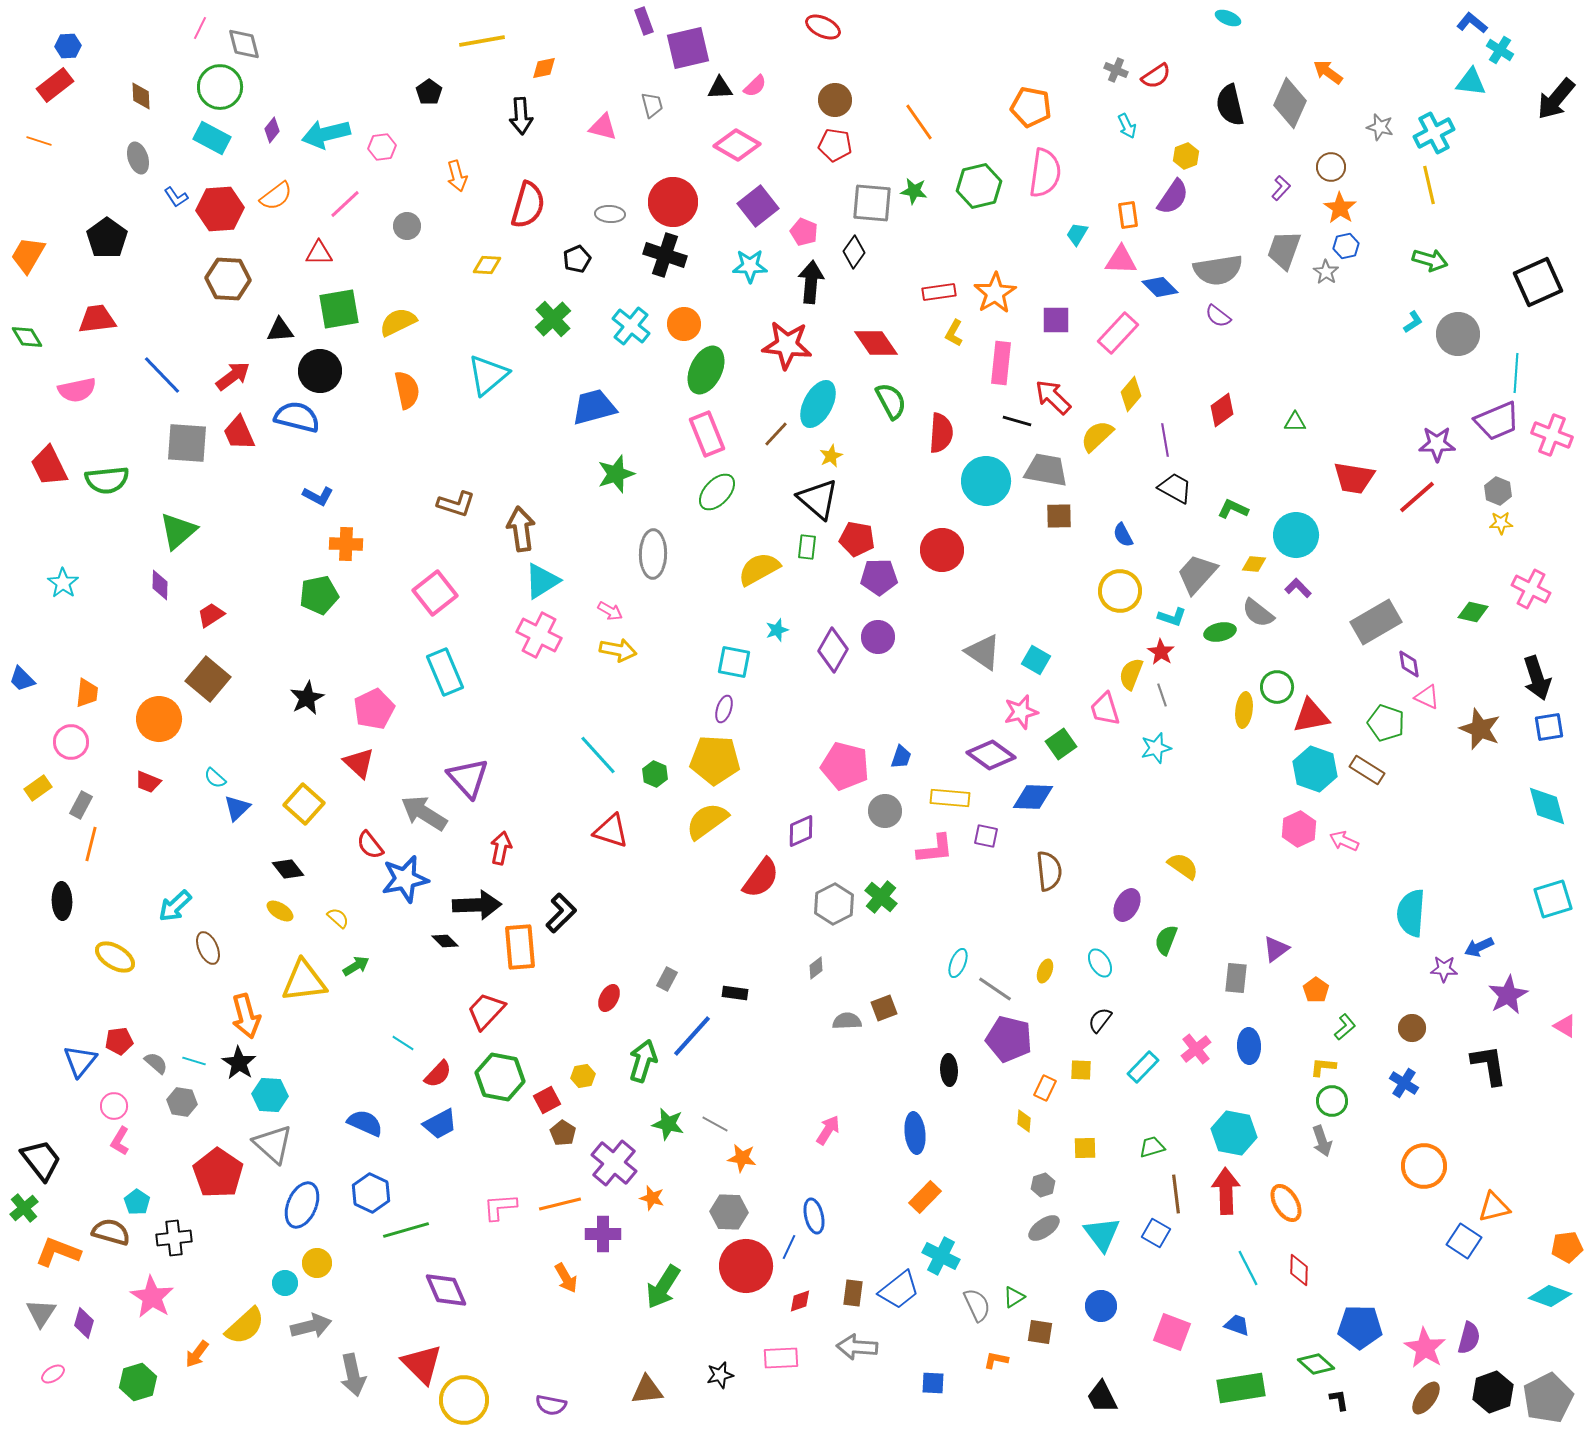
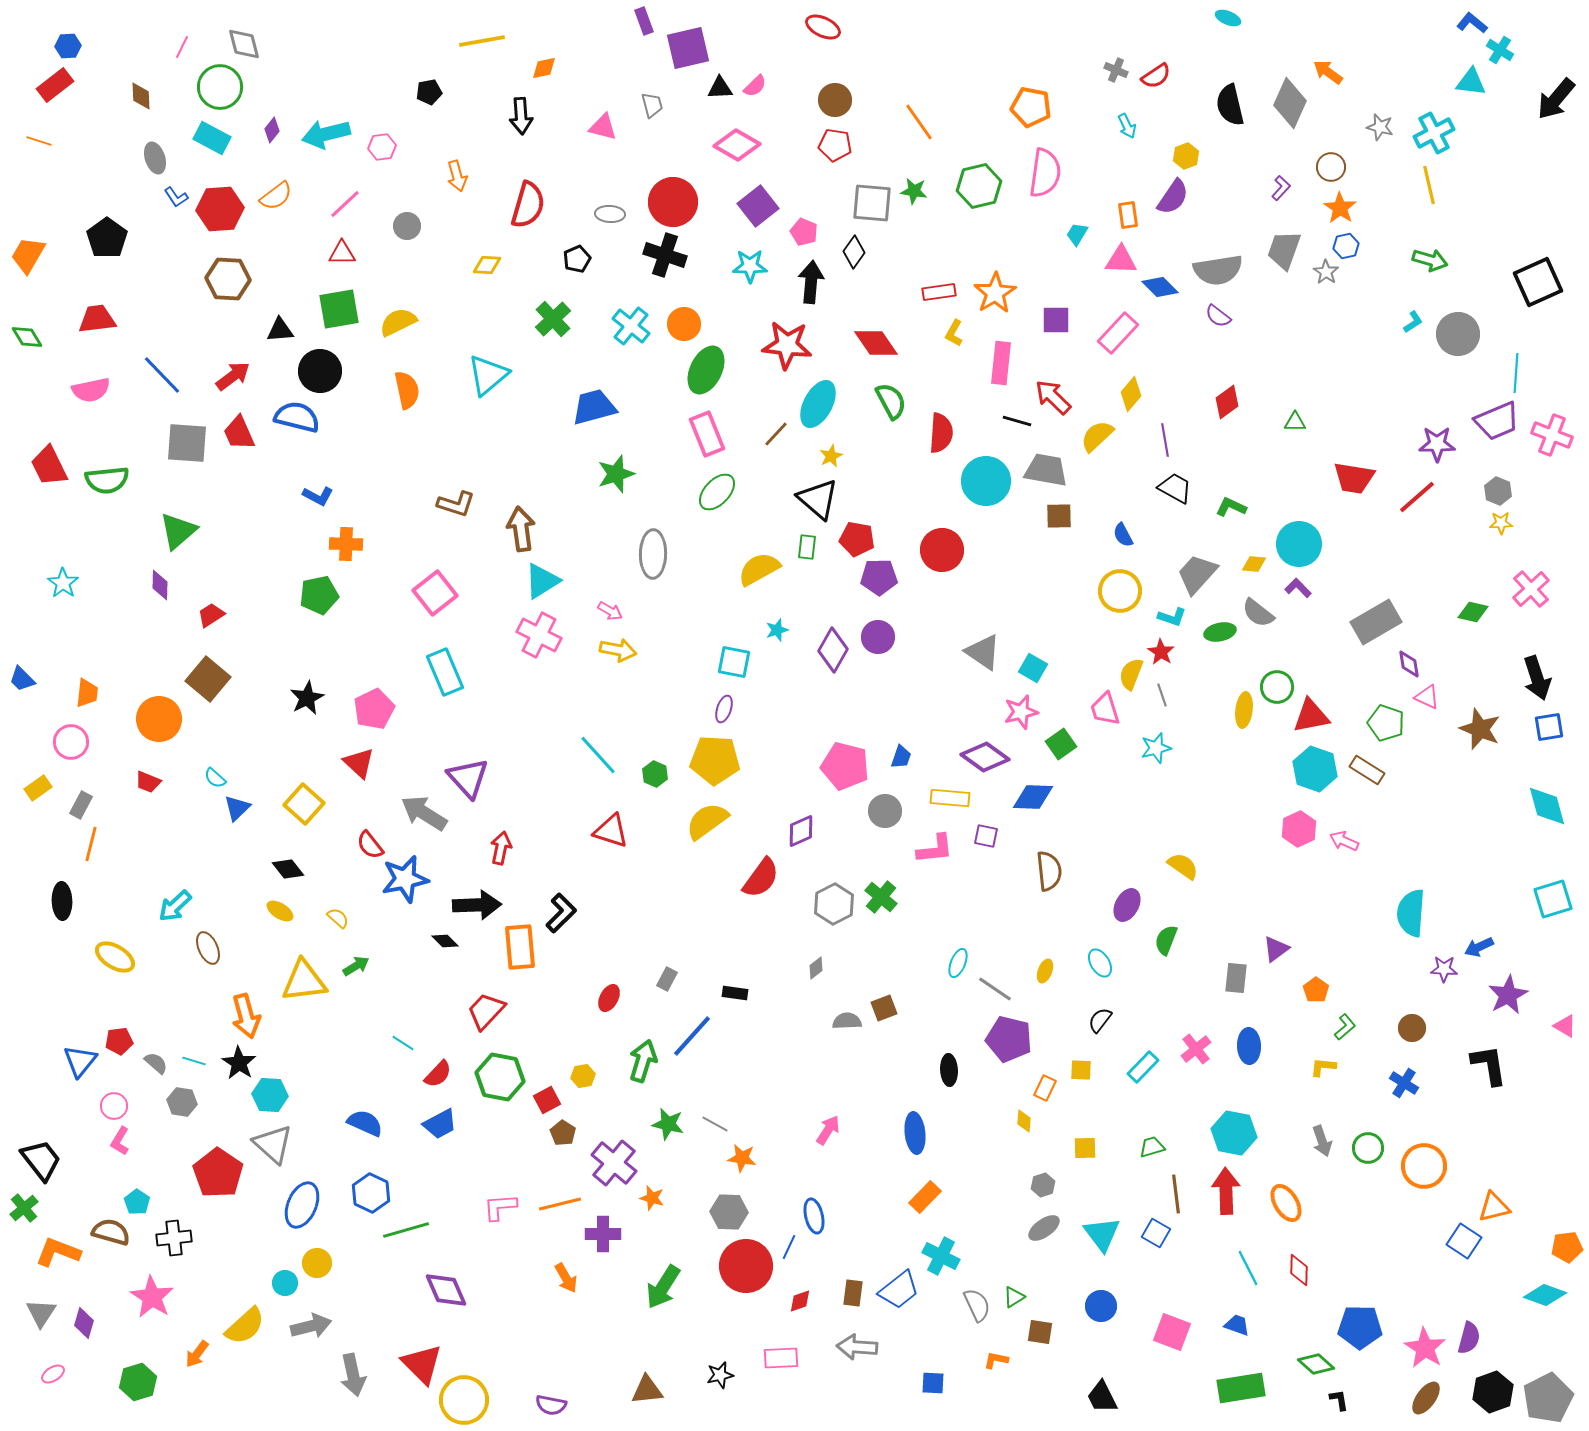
pink line at (200, 28): moved 18 px left, 19 px down
black pentagon at (429, 92): rotated 25 degrees clockwise
gray ellipse at (138, 158): moved 17 px right
red triangle at (319, 253): moved 23 px right
pink semicircle at (77, 390): moved 14 px right
red diamond at (1222, 410): moved 5 px right, 8 px up
green L-shape at (1233, 509): moved 2 px left, 2 px up
cyan circle at (1296, 535): moved 3 px right, 9 px down
pink cross at (1531, 589): rotated 21 degrees clockwise
cyan square at (1036, 660): moved 3 px left, 8 px down
purple diamond at (991, 755): moved 6 px left, 2 px down
green circle at (1332, 1101): moved 36 px right, 47 px down
cyan diamond at (1550, 1296): moved 5 px left, 1 px up
